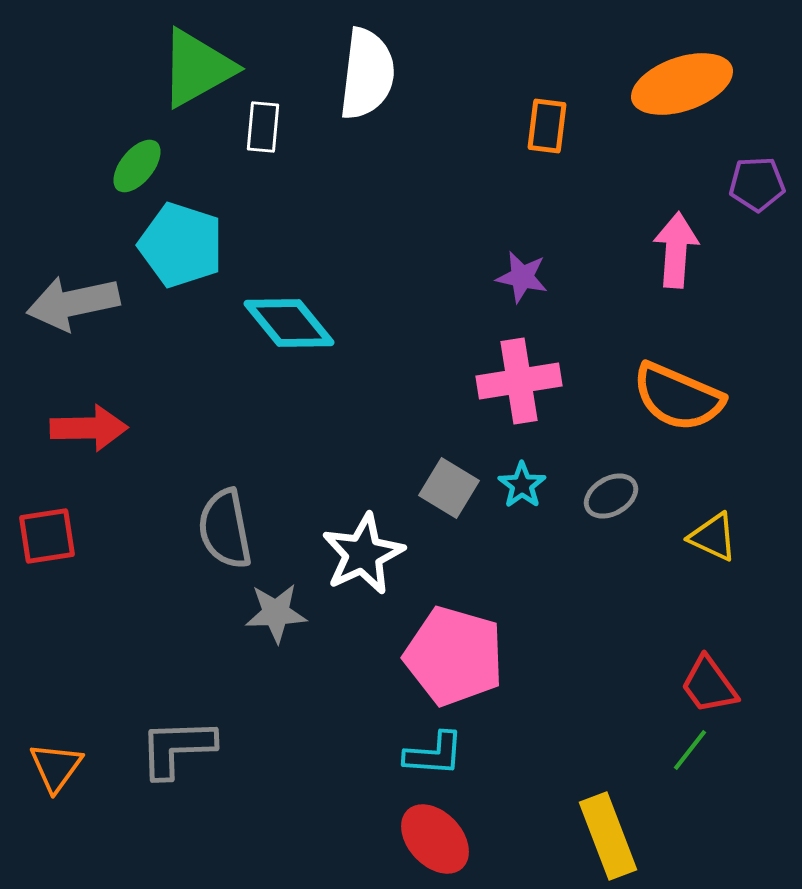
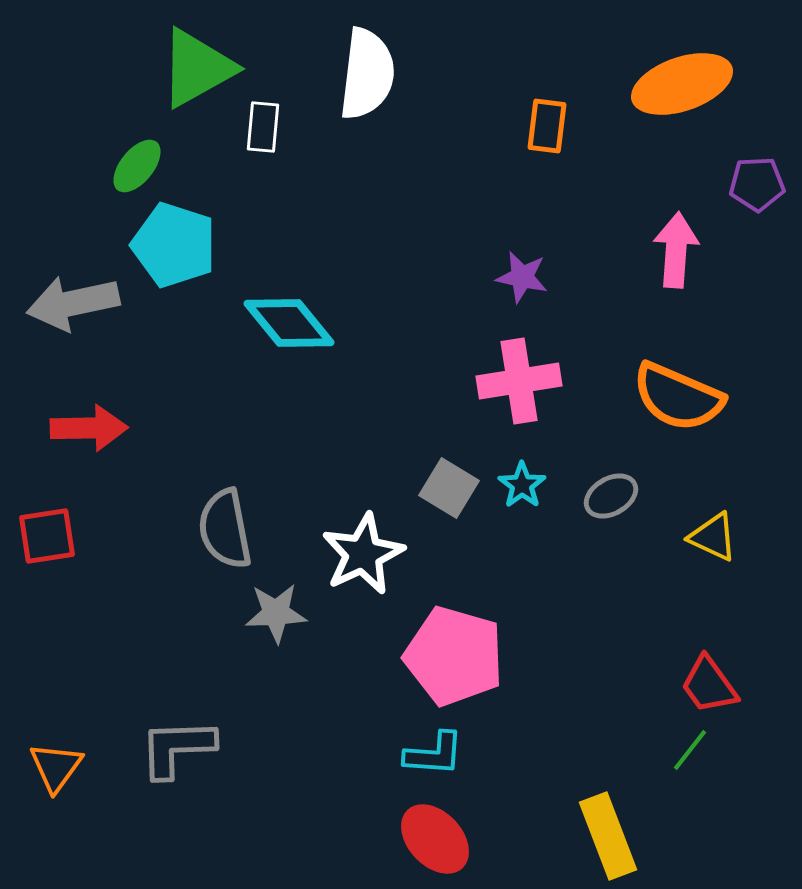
cyan pentagon: moved 7 px left
